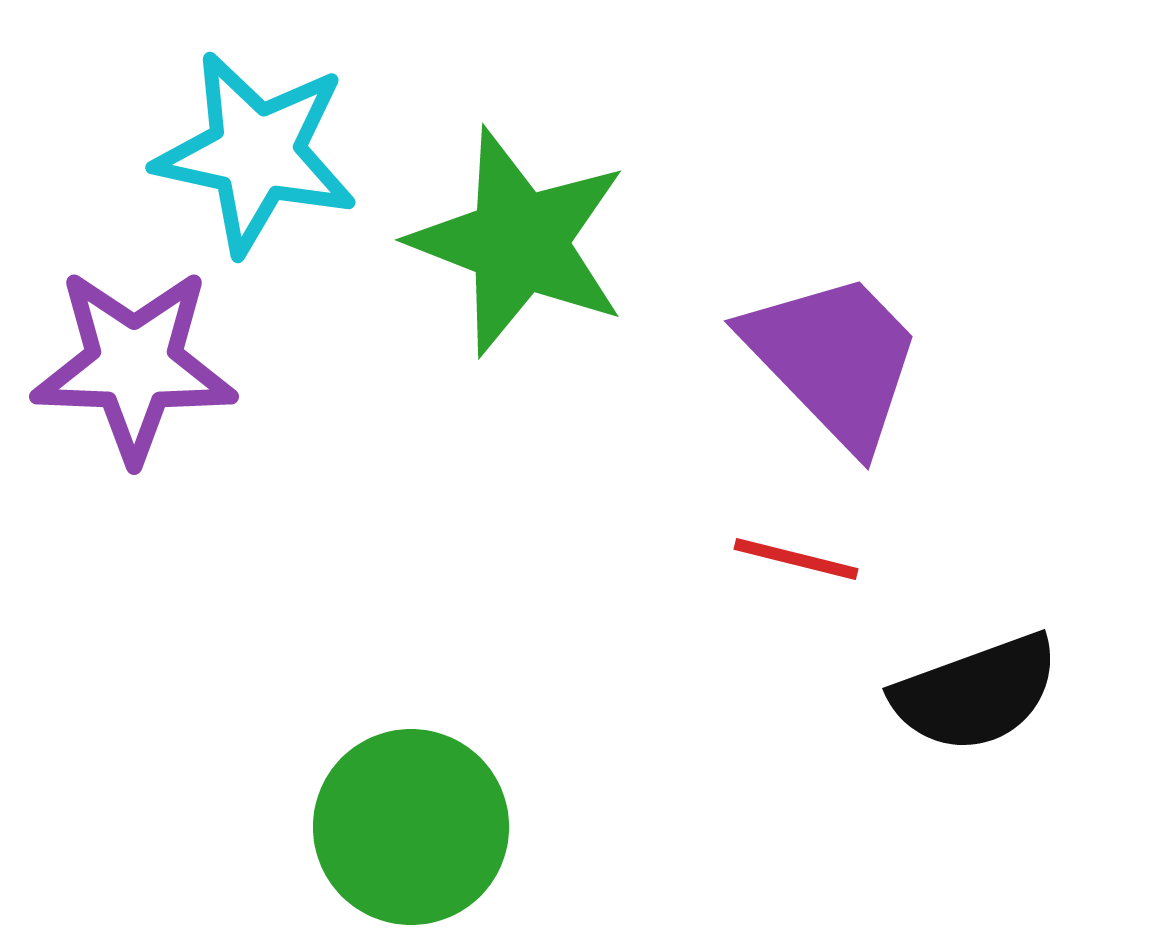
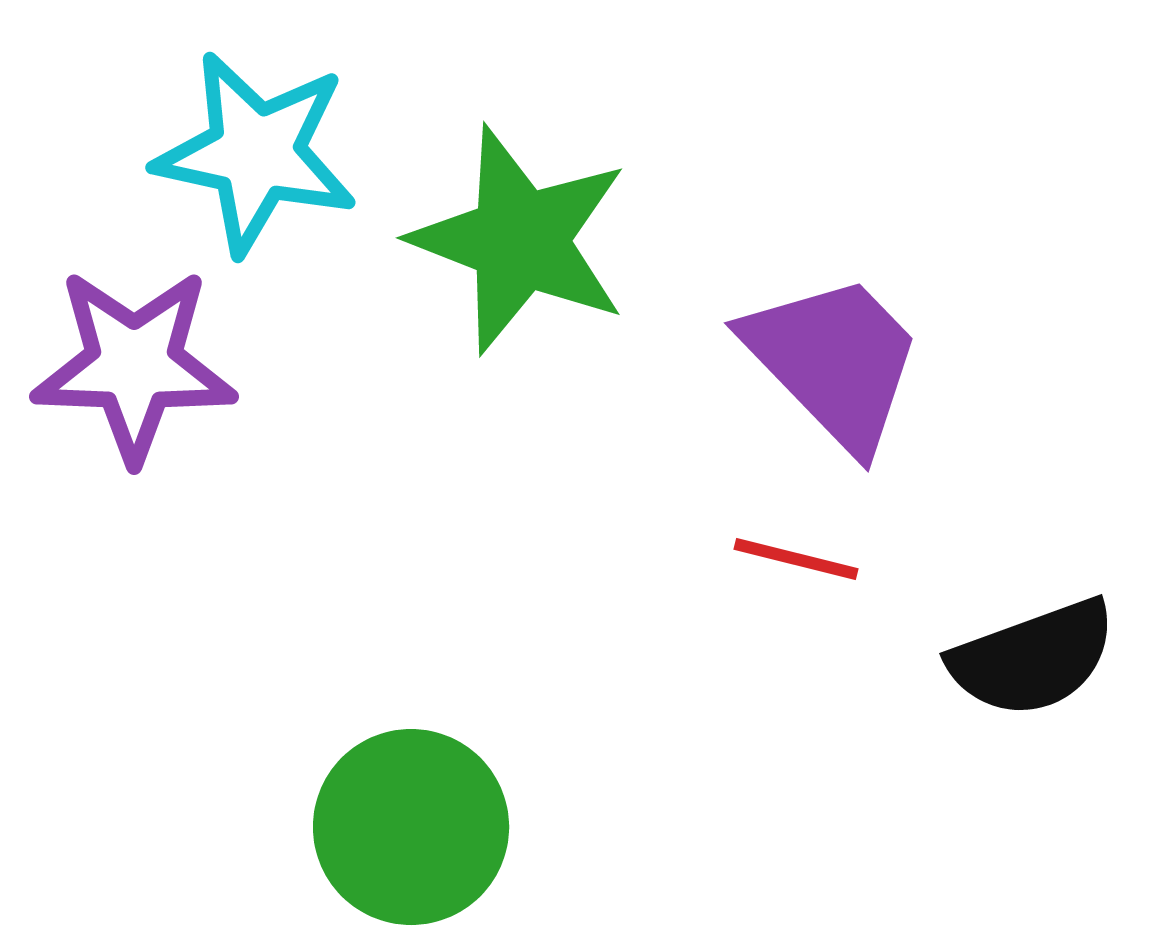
green star: moved 1 px right, 2 px up
purple trapezoid: moved 2 px down
black semicircle: moved 57 px right, 35 px up
